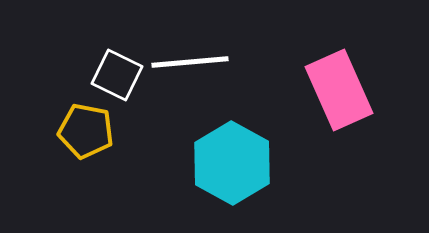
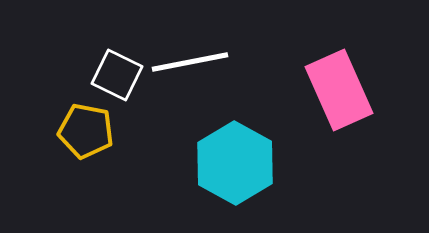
white line: rotated 6 degrees counterclockwise
cyan hexagon: moved 3 px right
